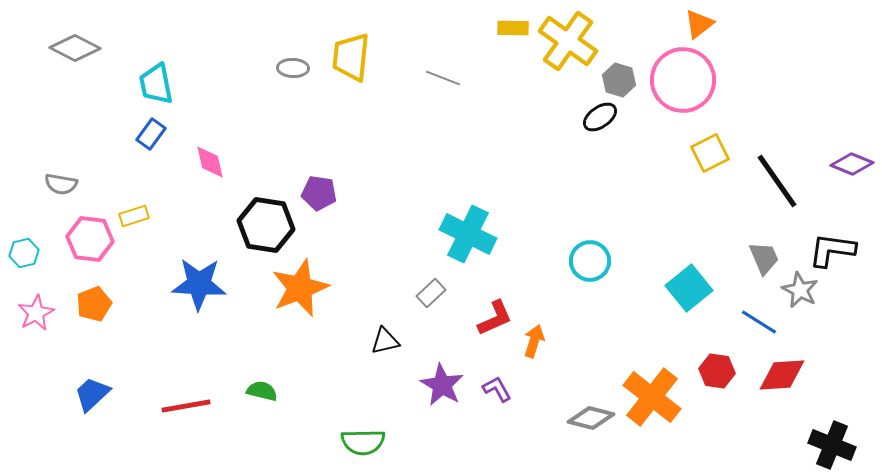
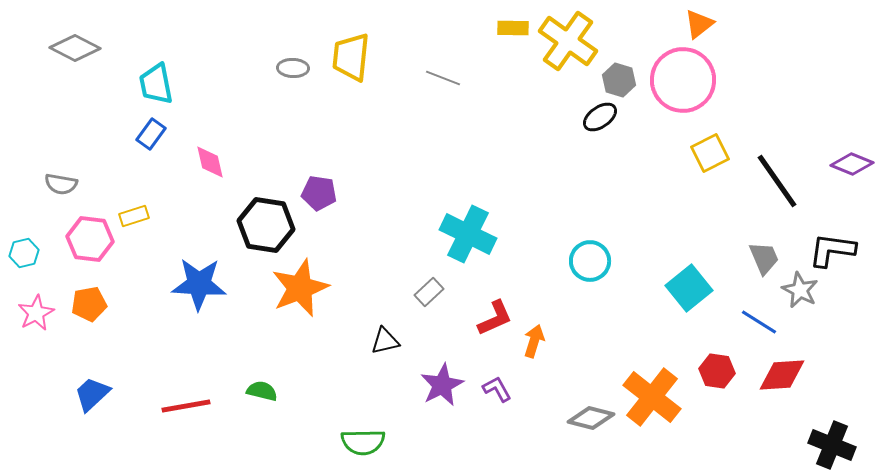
gray rectangle at (431, 293): moved 2 px left, 1 px up
orange pentagon at (94, 304): moved 5 px left; rotated 12 degrees clockwise
purple star at (442, 385): rotated 15 degrees clockwise
